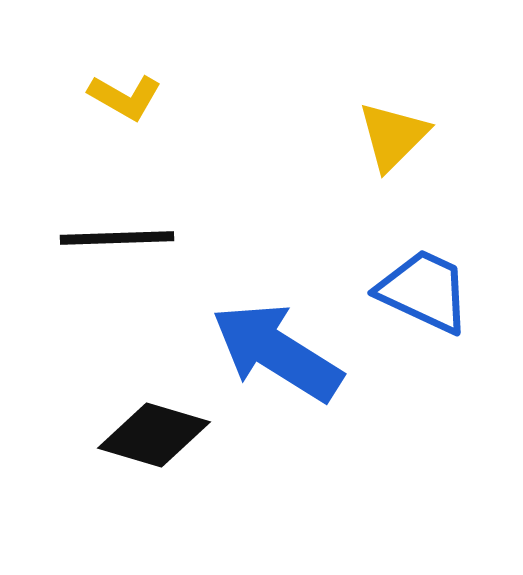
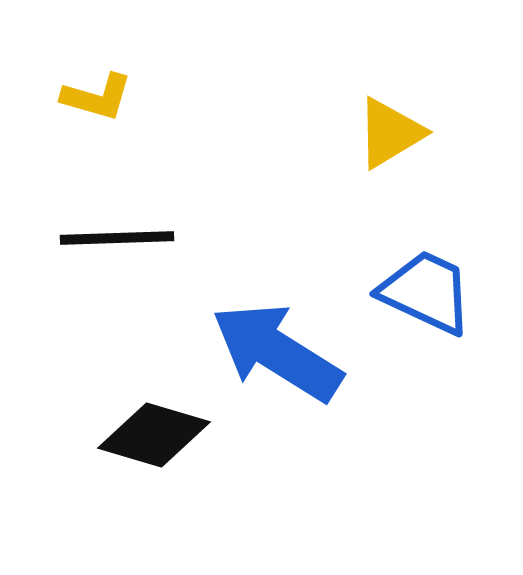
yellow L-shape: moved 28 px left; rotated 14 degrees counterclockwise
yellow triangle: moved 3 px left, 3 px up; rotated 14 degrees clockwise
blue trapezoid: moved 2 px right, 1 px down
